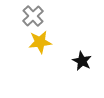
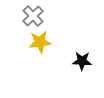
black star: rotated 24 degrees counterclockwise
